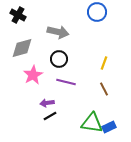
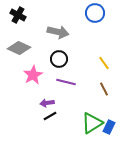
blue circle: moved 2 px left, 1 px down
gray diamond: moved 3 px left; rotated 40 degrees clockwise
yellow line: rotated 56 degrees counterclockwise
green triangle: rotated 40 degrees counterclockwise
blue rectangle: rotated 40 degrees counterclockwise
